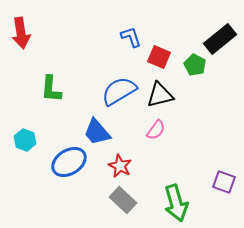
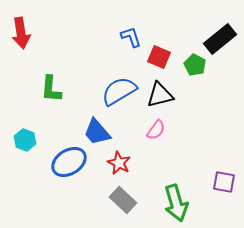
red star: moved 1 px left, 3 px up
purple square: rotated 10 degrees counterclockwise
